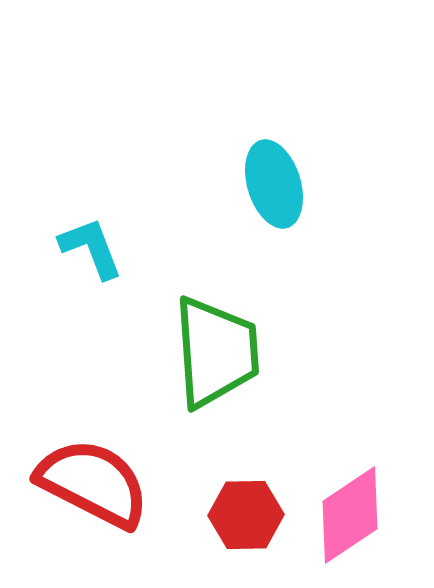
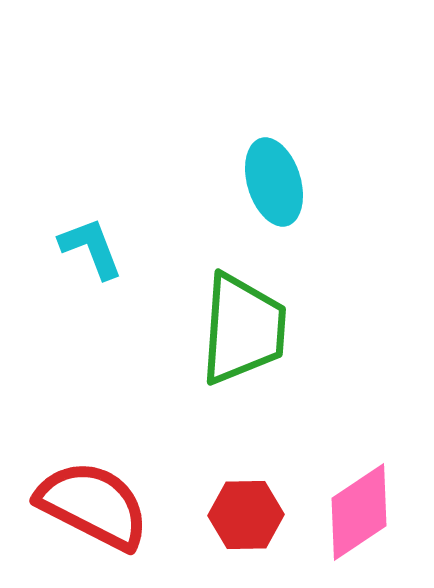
cyan ellipse: moved 2 px up
green trapezoid: moved 27 px right, 23 px up; rotated 8 degrees clockwise
red semicircle: moved 22 px down
pink diamond: moved 9 px right, 3 px up
